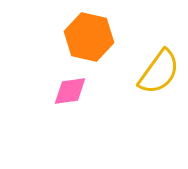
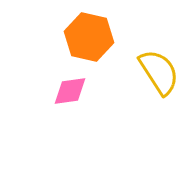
yellow semicircle: rotated 69 degrees counterclockwise
